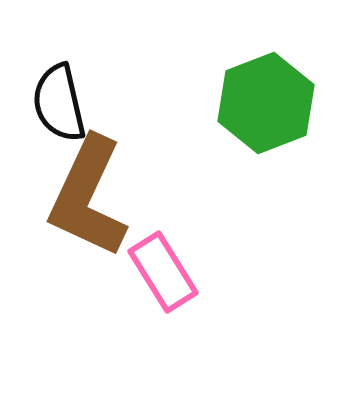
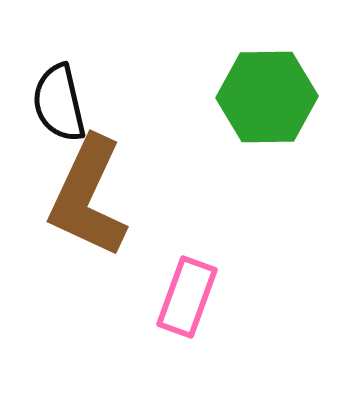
green hexagon: moved 1 px right, 6 px up; rotated 20 degrees clockwise
pink rectangle: moved 24 px right, 25 px down; rotated 52 degrees clockwise
